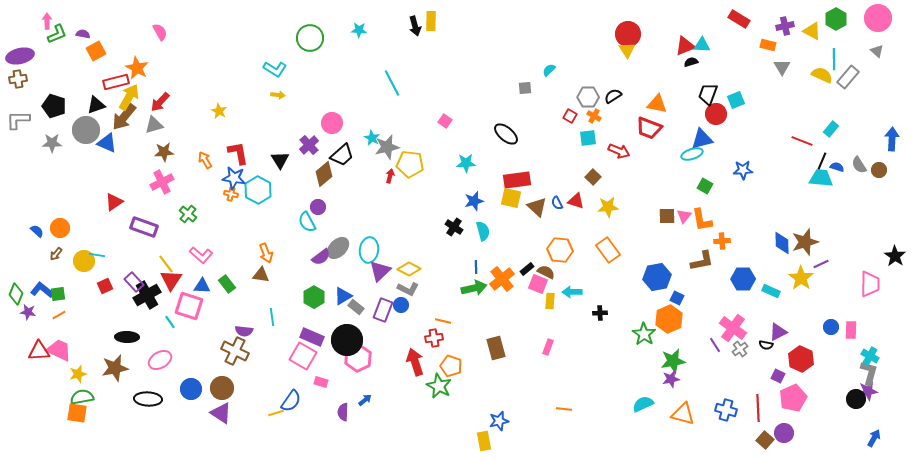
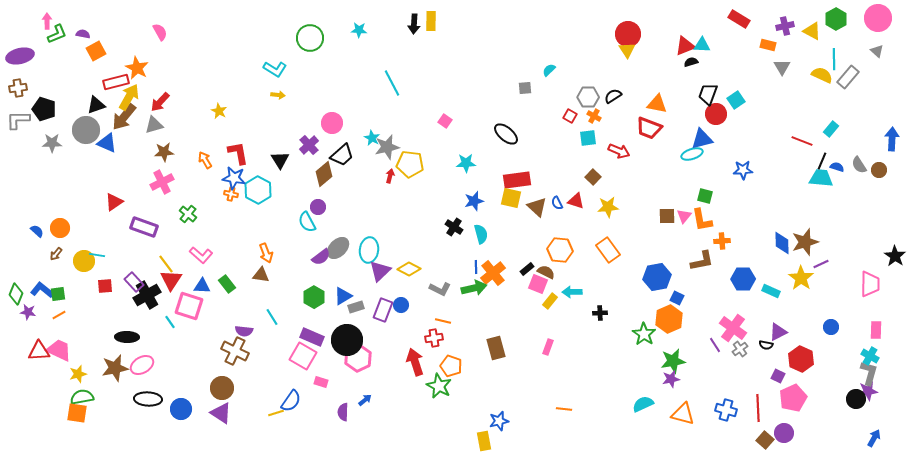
black arrow at (415, 26): moved 1 px left, 2 px up; rotated 18 degrees clockwise
brown cross at (18, 79): moved 9 px down
cyan square at (736, 100): rotated 12 degrees counterclockwise
black pentagon at (54, 106): moved 10 px left, 3 px down
green square at (705, 186): moved 10 px down; rotated 14 degrees counterclockwise
cyan semicircle at (483, 231): moved 2 px left, 3 px down
orange cross at (502, 279): moved 9 px left, 6 px up
red square at (105, 286): rotated 21 degrees clockwise
gray L-shape at (408, 289): moved 32 px right
yellow rectangle at (550, 301): rotated 35 degrees clockwise
gray rectangle at (356, 307): rotated 56 degrees counterclockwise
cyan line at (272, 317): rotated 24 degrees counterclockwise
pink rectangle at (851, 330): moved 25 px right
pink ellipse at (160, 360): moved 18 px left, 5 px down
blue circle at (191, 389): moved 10 px left, 20 px down
